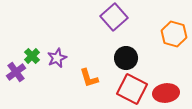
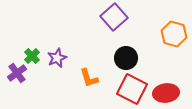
purple cross: moved 1 px right, 1 px down
